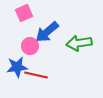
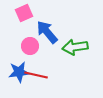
blue arrow: rotated 90 degrees clockwise
green arrow: moved 4 px left, 4 px down
blue star: moved 2 px right, 5 px down
